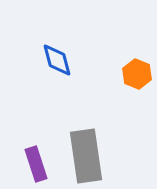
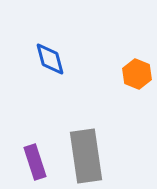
blue diamond: moved 7 px left, 1 px up
purple rectangle: moved 1 px left, 2 px up
